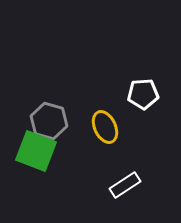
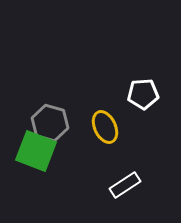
gray hexagon: moved 1 px right, 2 px down
